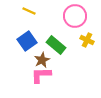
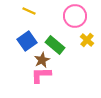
yellow cross: rotated 16 degrees clockwise
green rectangle: moved 1 px left
